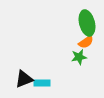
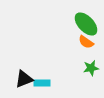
green ellipse: moved 1 px left, 1 px down; rotated 30 degrees counterclockwise
orange semicircle: rotated 70 degrees clockwise
green star: moved 12 px right, 11 px down
